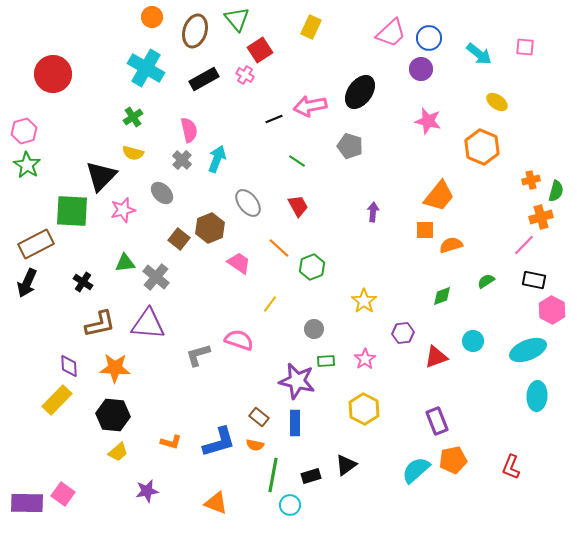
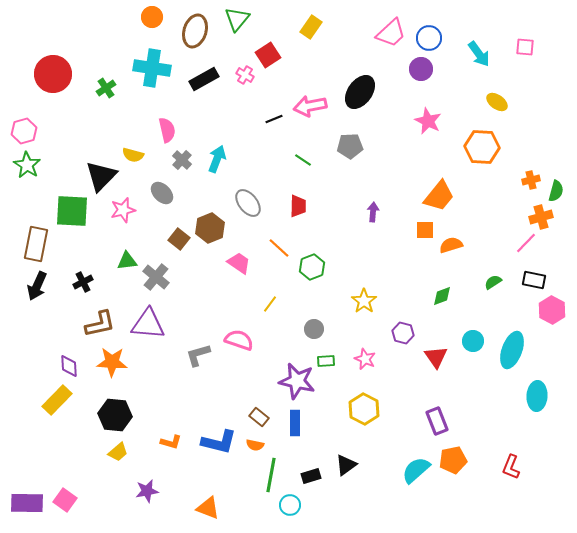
green triangle at (237, 19): rotated 20 degrees clockwise
yellow rectangle at (311, 27): rotated 10 degrees clockwise
red square at (260, 50): moved 8 px right, 5 px down
cyan arrow at (479, 54): rotated 16 degrees clockwise
cyan cross at (146, 68): moved 6 px right; rotated 21 degrees counterclockwise
green cross at (133, 117): moved 27 px left, 29 px up
pink star at (428, 121): rotated 12 degrees clockwise
pink semicircle at (189, 130): moved 22 px left
gray pentagon at (350, 146): rotated 20 degrees counterclockwise
orange hexagon at (482, 147): rotated 20 degrees counterclockwise
yellow semicircle at (133, 153): moved 2 px down
green line at (297, 161): moved 6 px right, 1 px up
red trapezoid at (298, 206): rotated 30 degrees clockwise
brown rectangle at (36, 244): rotated 52 degrees counterclockwise
pink line at (524, 245): moved 2 px right, 2 px up
green triangle at (125, 263): moved 2 px right, 2 px up
green semicircle at (486, 281): moved 7 px right, 1 px down
black cross at (83, 282): rotated 30 degrees clockwise
black arrow at (27, 283): moved 10 px right, 3 px down
purple hexagon at (403, 333): rotated 20 degrees clockwise
cyan ellipse at (528, 350): moved 16 px left; rotated 48 degrees counterclockwise
red triangle at (436, 357): rotated 45 degrees counterclockwise
pink star at (365, 359): rotated 15 degrees counterclockwise
orange star at (115, 368): moved 3 px left, 6 px up
black hexagon at (113, 415): moved 2 px right
blue L-shape at (219, 442): rotated 30 degrees clockwise
green line at (273, 475): moved 2 px left
pink square at (63, 494): moved 2 px right, 6 px down
orange triangle at (216, 503): moved 8 px left, 5 px down
